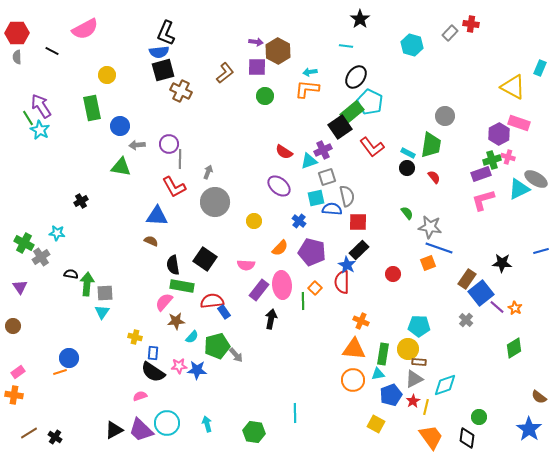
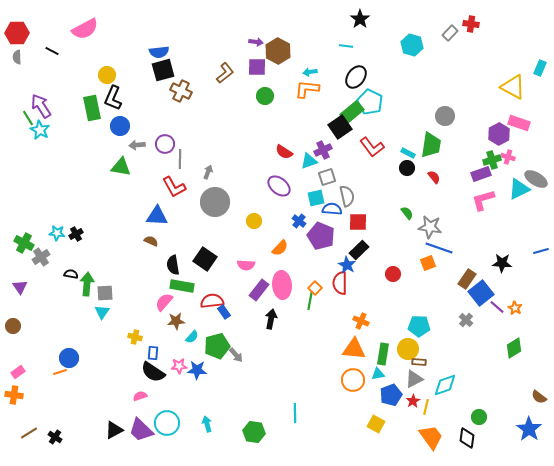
black L-shape at (166, 33): moved 53 px left, 65 px down
purple circle at (169, 144): moved 4 px left
black cross at (81, 201): moved 5 px left, 33 px down
purple pentagon at (312, 252): moved 9 px right, 16 px up; rotated 8 degrees clockwise
red semicircle at (342, 282): moved 2 px left, 1 px down
green line at (303, 301): moved 7 px right; rotated 12 degrees clockwise
